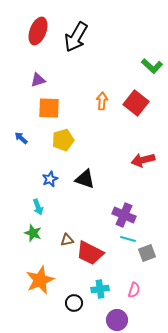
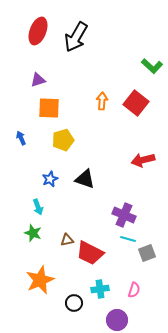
blue arrow: rotated 24 degrees clockwise
